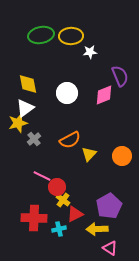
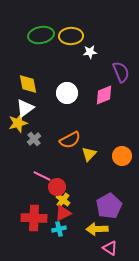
purple semicircle: moved 1 px right, 4 px up
red triangle: moved 12 px left, 1 px up
